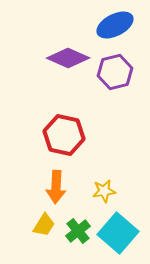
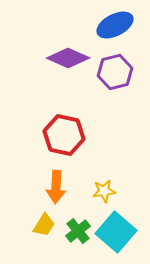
cyan square: moved 2 px left, 1 px up
